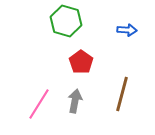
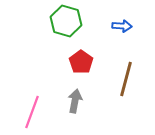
blue arrow: moved 5 px left, 4 px up
brown line: moved 4 px right, 15 px up
pink line: moved 7 px left, 8 px down; rotated 12 degrees counterclockwise
